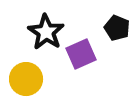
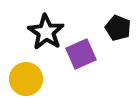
black pentagon: moved 1 px right
